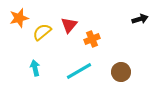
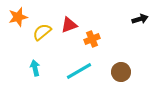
orange star: moved 1 px left, 1 px up
red triangle: rotated 30 degrees clockwise
